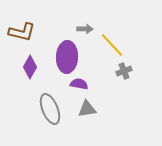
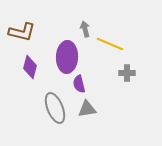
gray arrow: rotated 105 degrees counterclockwise
yellow line: moved 2 px left, 1 px up; rotated 24 degrees counterclockwise
purple diamond: rotated 15 degrees counterclockwise
gray cross: moved 3 px right, 2 px down; rotated 21 degrees clockwise
purple semicircle: rotated 114 degrees counterclockwise
gray ellipse: moved 5 px right, 1 px up
